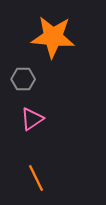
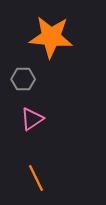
orange star: moved 2 px left
